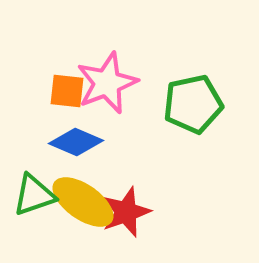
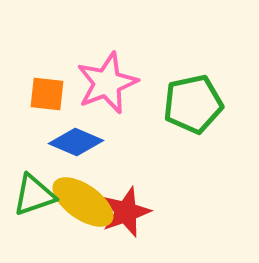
orange square: moved 20 px left, 3 px down
